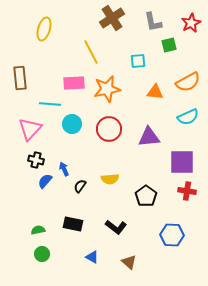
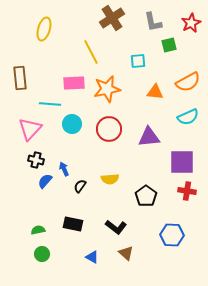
brown triangle: moved 3 px left, 9 px up
